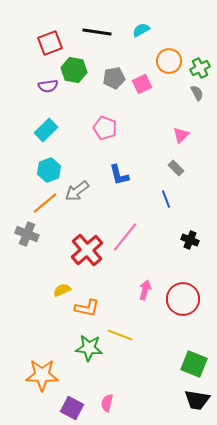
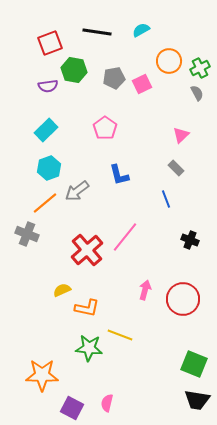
pink pentagon: rotated 15 degrees clockwise
cyan hexagon: moved 2 px up
